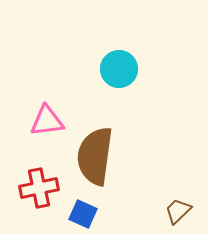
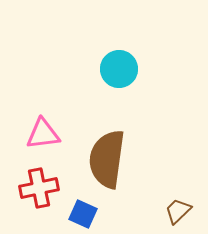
pink triangle: moved 4 px left, 13 px down
brown semicircle: moved 12 px right, 3 px down
